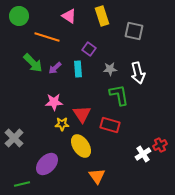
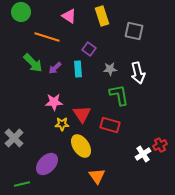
green circle: moved 2 px right, 4 px up
